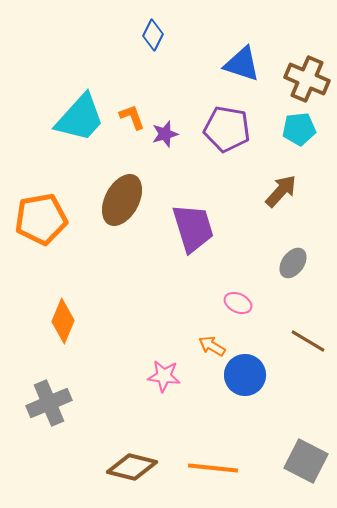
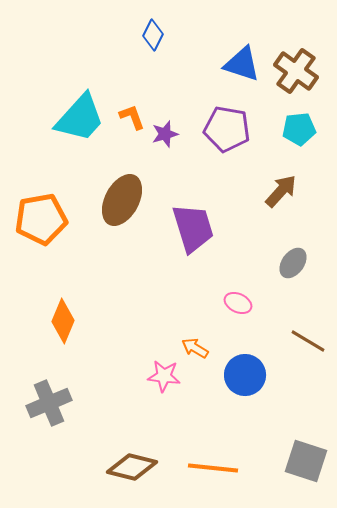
brown cross: moved 11 px left, 8 px up; rotated 12 degrees clockwise
orange arrow: moved 17 px left, 2 px down
gray square: rotated 9 degrees counterclockwise
